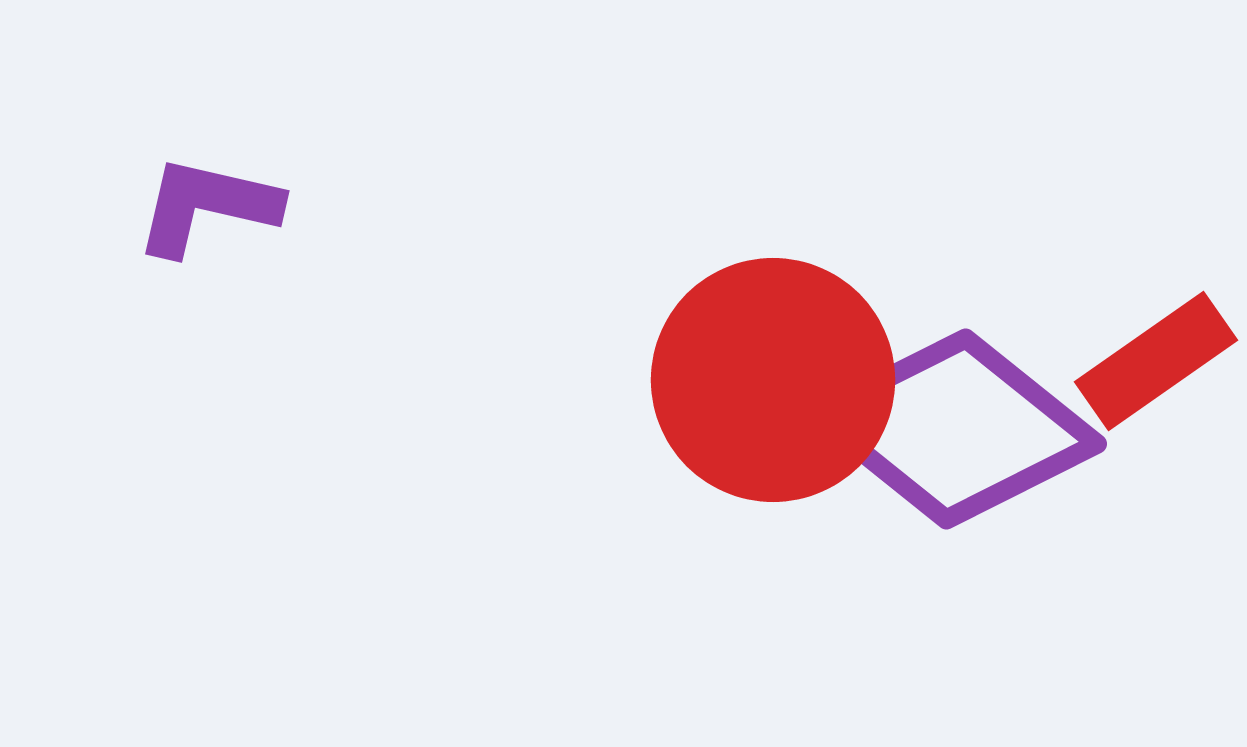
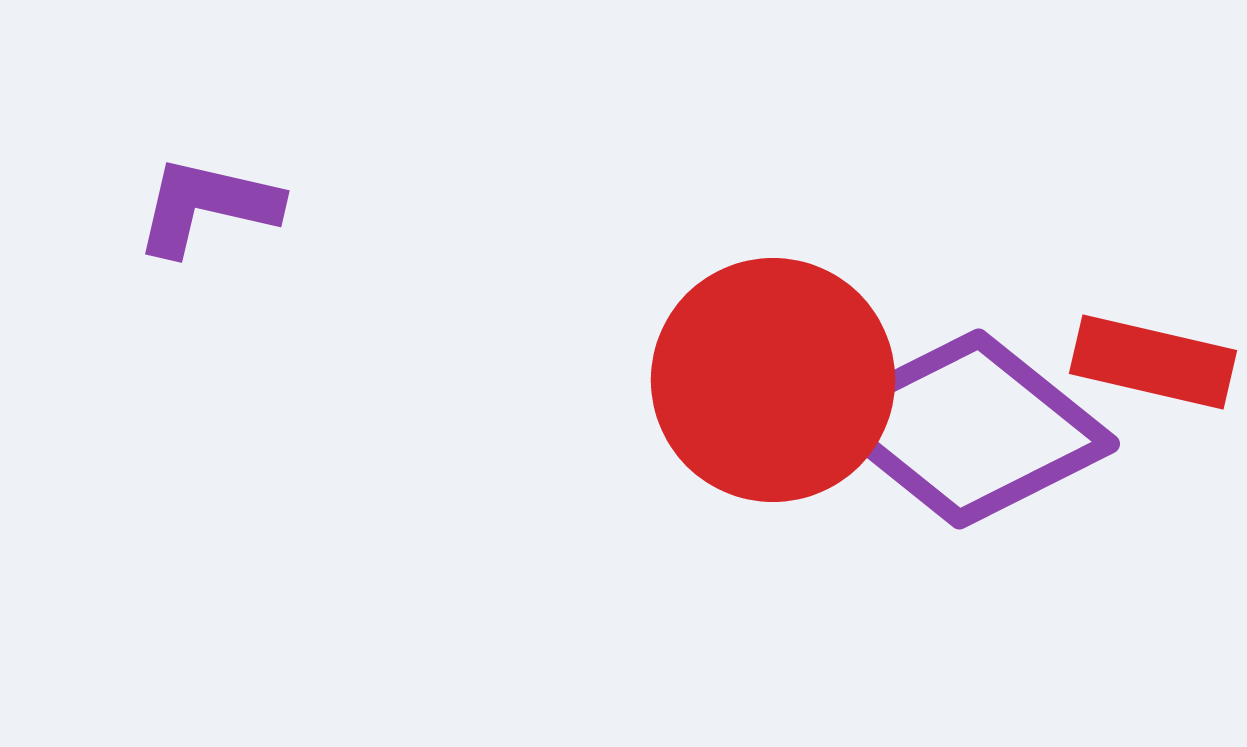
red rectangle: moved 3 px left, 1 px down; rotated 48 degrees clockwise
purple diamond: moved 13 px right
